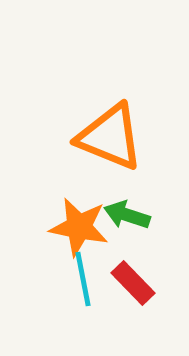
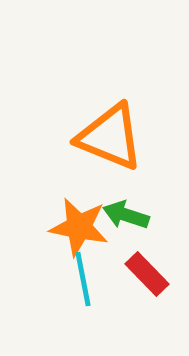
green arrow: moved 1 px left
red rectangle: moved 14 px right, 9 px up
